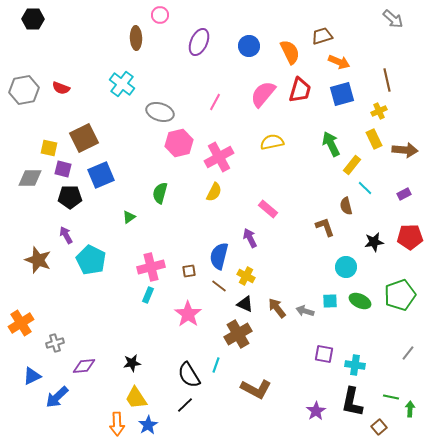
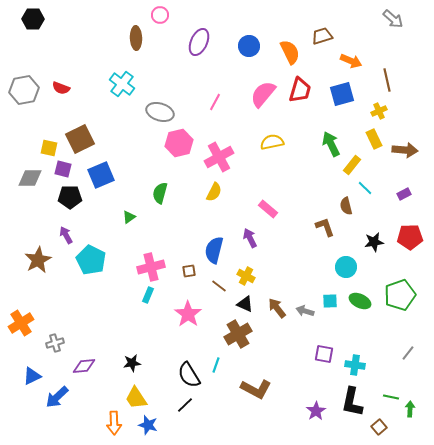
orange arrow at (339, 62): moved 12 px right, 1 px up
brown square at (84, 138): moved 4 px left, 1 px down
blue semicircle at (219, 256): moved 5 px left, 6 px up
brown star at (38, 260): rotated 24 degrees clockwise
orange arrow at (117, 424): moved 3 px left, 1 px up
blue star at (148, 425): rotated 24 degrees counterclockwise
